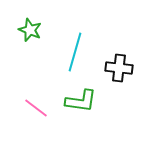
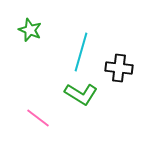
cyan line: moved 6 px right
green L-shape: moved 7 px up; rotated 24 degrees clockwise
pink line: moved 2 px right, 10 px down
